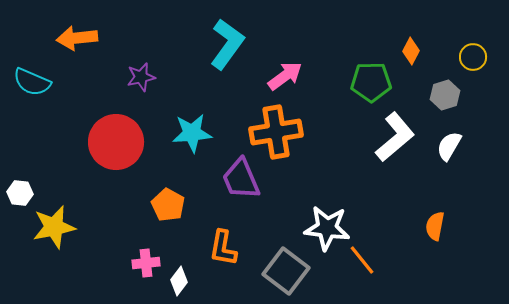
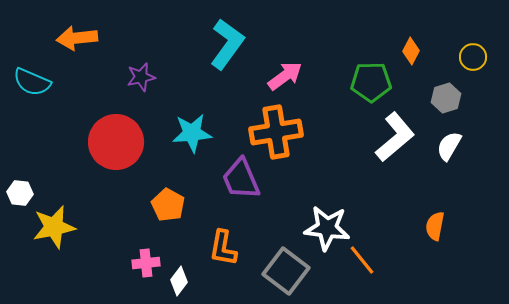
gray hexagon: moved 1 px right, 3 px down
